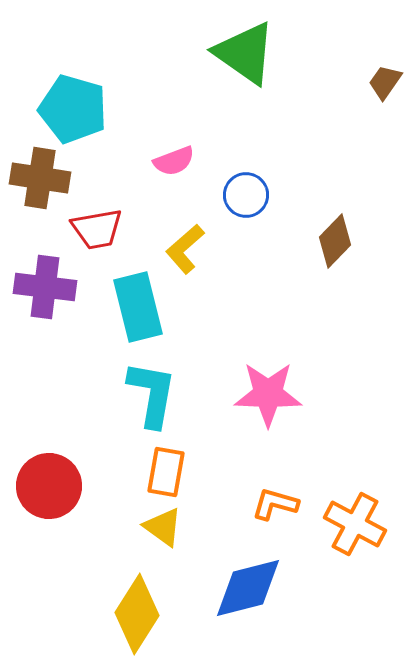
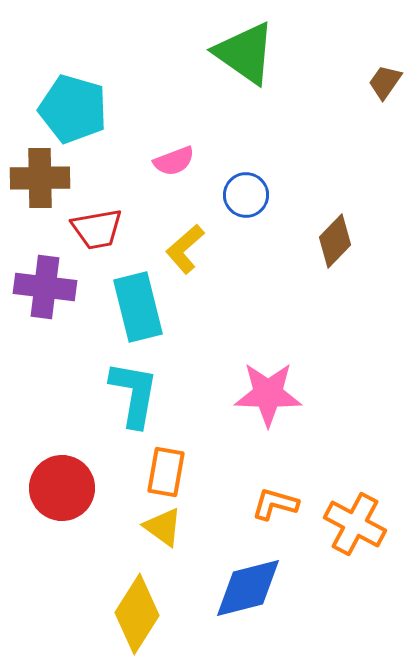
brown cross: rotated 10 degrees counterclockwise
cyan L-shape: moved 18 px left
red circle: moved 13 px right, 2 px down
